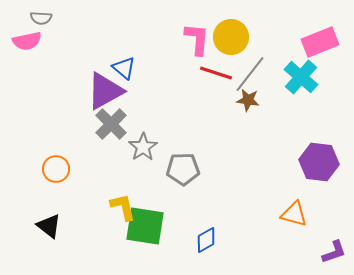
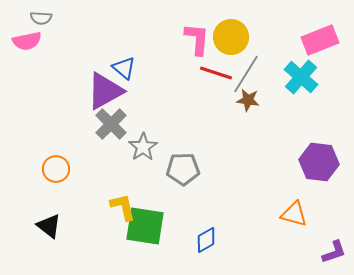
pink rectangle: moved 2 px up
gray line: moved 4 px left; rotated 6 degrees counterclockwise
